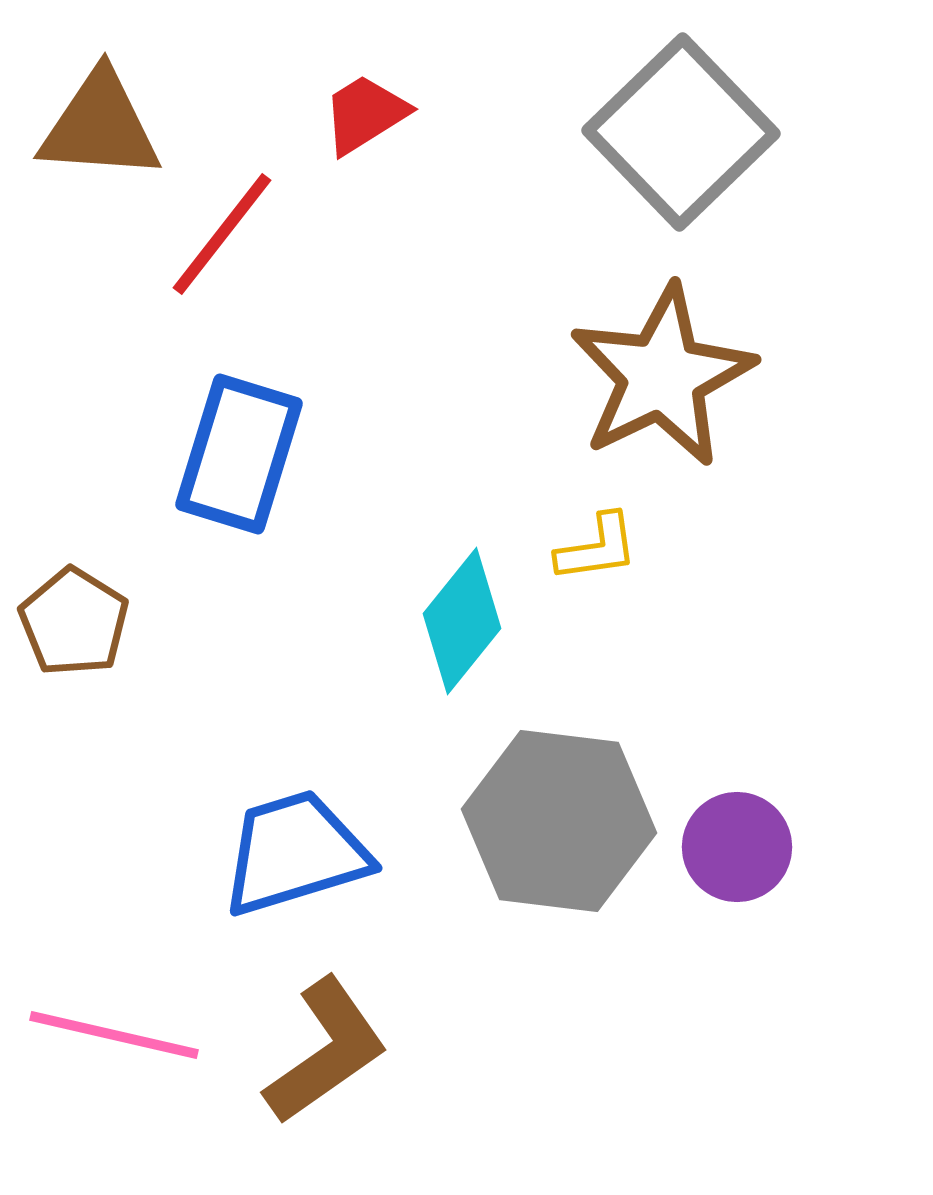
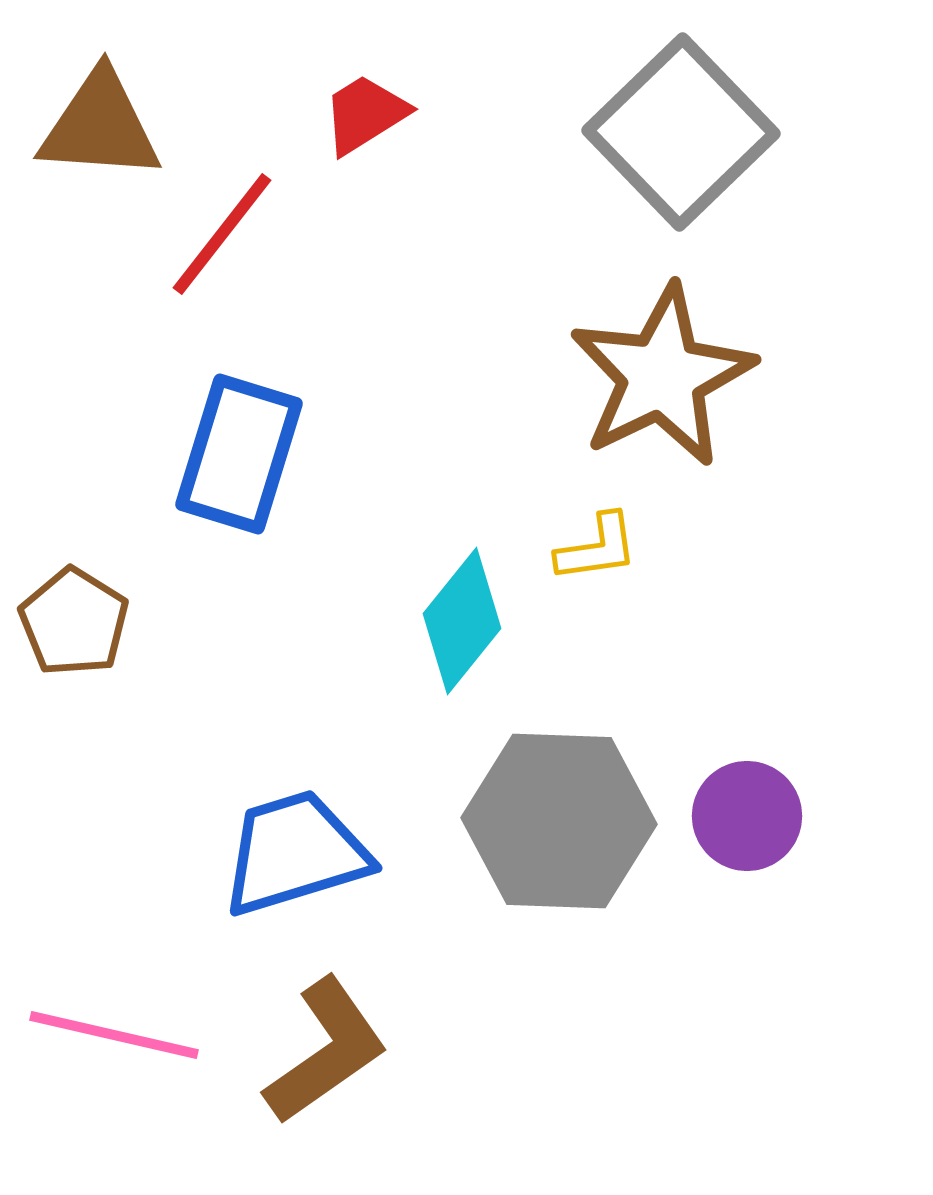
gray hexagon: rotated 5 degrees counterclockwise
purple circle: moved 10 px right, 31 px up
